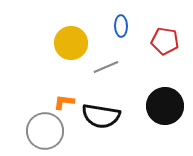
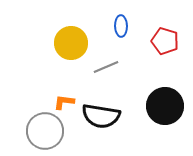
red pentagon: rotated 8 degrees clockwise
